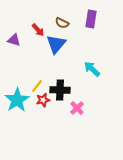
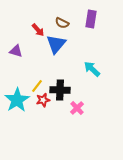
purple triangle: moved 2 px right, 11 px down
